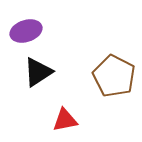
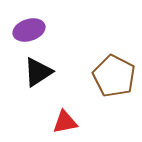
purple ellipse: moved 3 px right, 1 px up
red triangle: moved 2 px down
